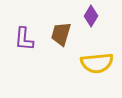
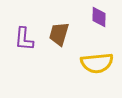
purple diamond: moved 8 px right, 1 px down; rotated 30 degrees counterclockwise
brown trapezoid: moved 2 px left
